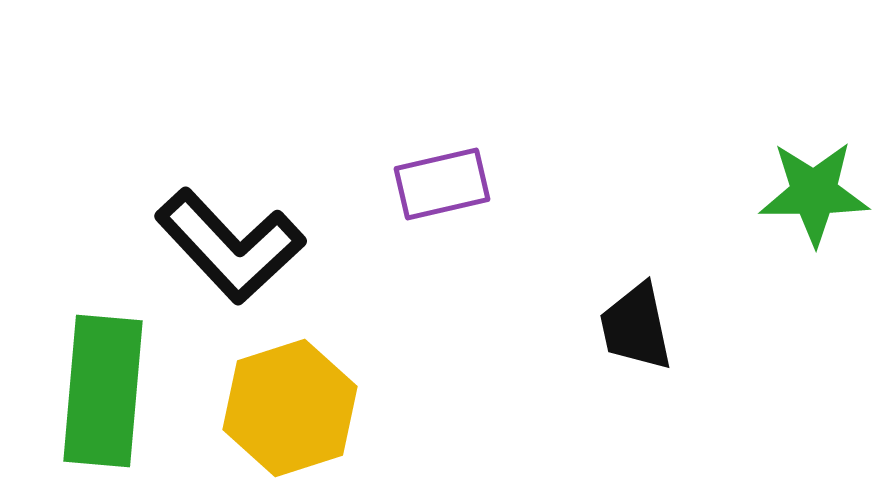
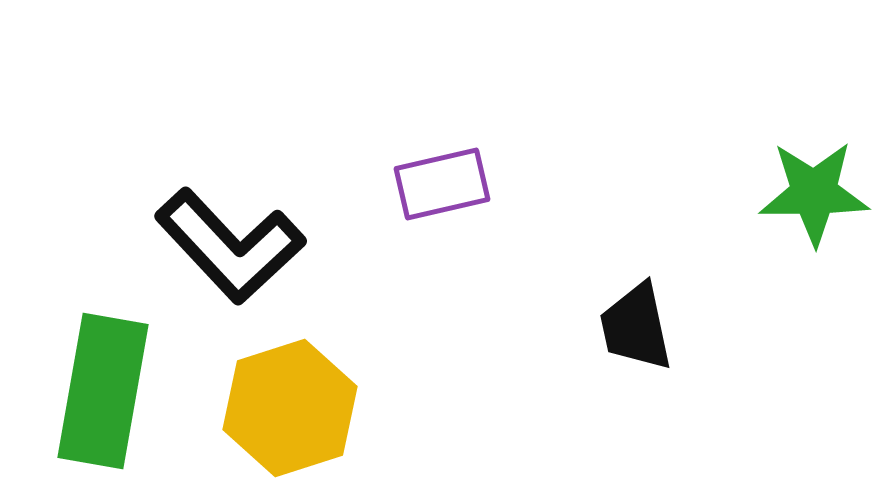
green rectangle: rotated 5 degrees clockwise
